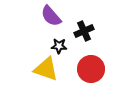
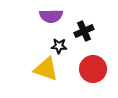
purple semicircle: rotated 50 degrees counterclockwise
red circle: moved 2 px right
